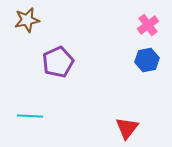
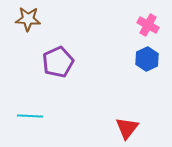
brown star: moved 1 px right, 1 px up; rotated 15 degrees clockwise
pink cross: rotated 25 degrees counterclockwise
blue hexagon: moved 1 px up; rotated 15 degrees counterclockwise
